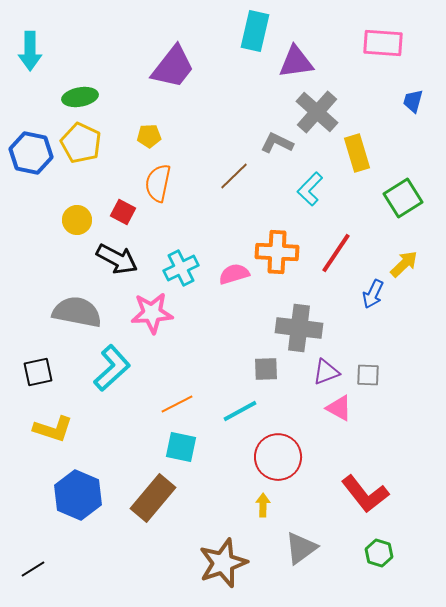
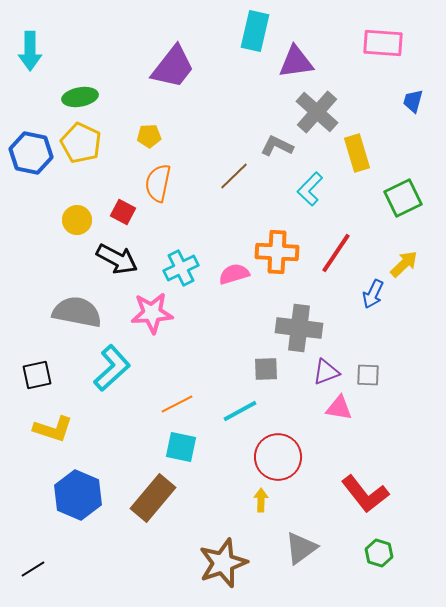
gray L-shape at (277, 143): moved 3 px down
green square at (403, 198): rotated 6 degrees clockwise
black square at (38, 372): moved 1 px left, 3 px down
pink triangle at (339, 408): rotated 20 degrees counterclockwise
yellow arrow at (263, 505): moved 2 px left, 5 px up
